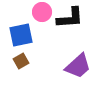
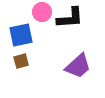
brown square: rotated 14 degrees clockwise
